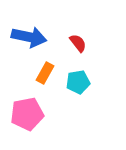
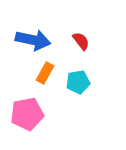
blue arrow: moved 4 px right, 3 px down
red semicircle: moved 3 px right, 2 px up
